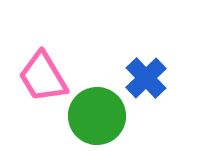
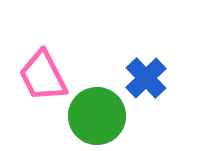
pink trapezoid: moved 1 px up; rotated 4 degrees clockwise
